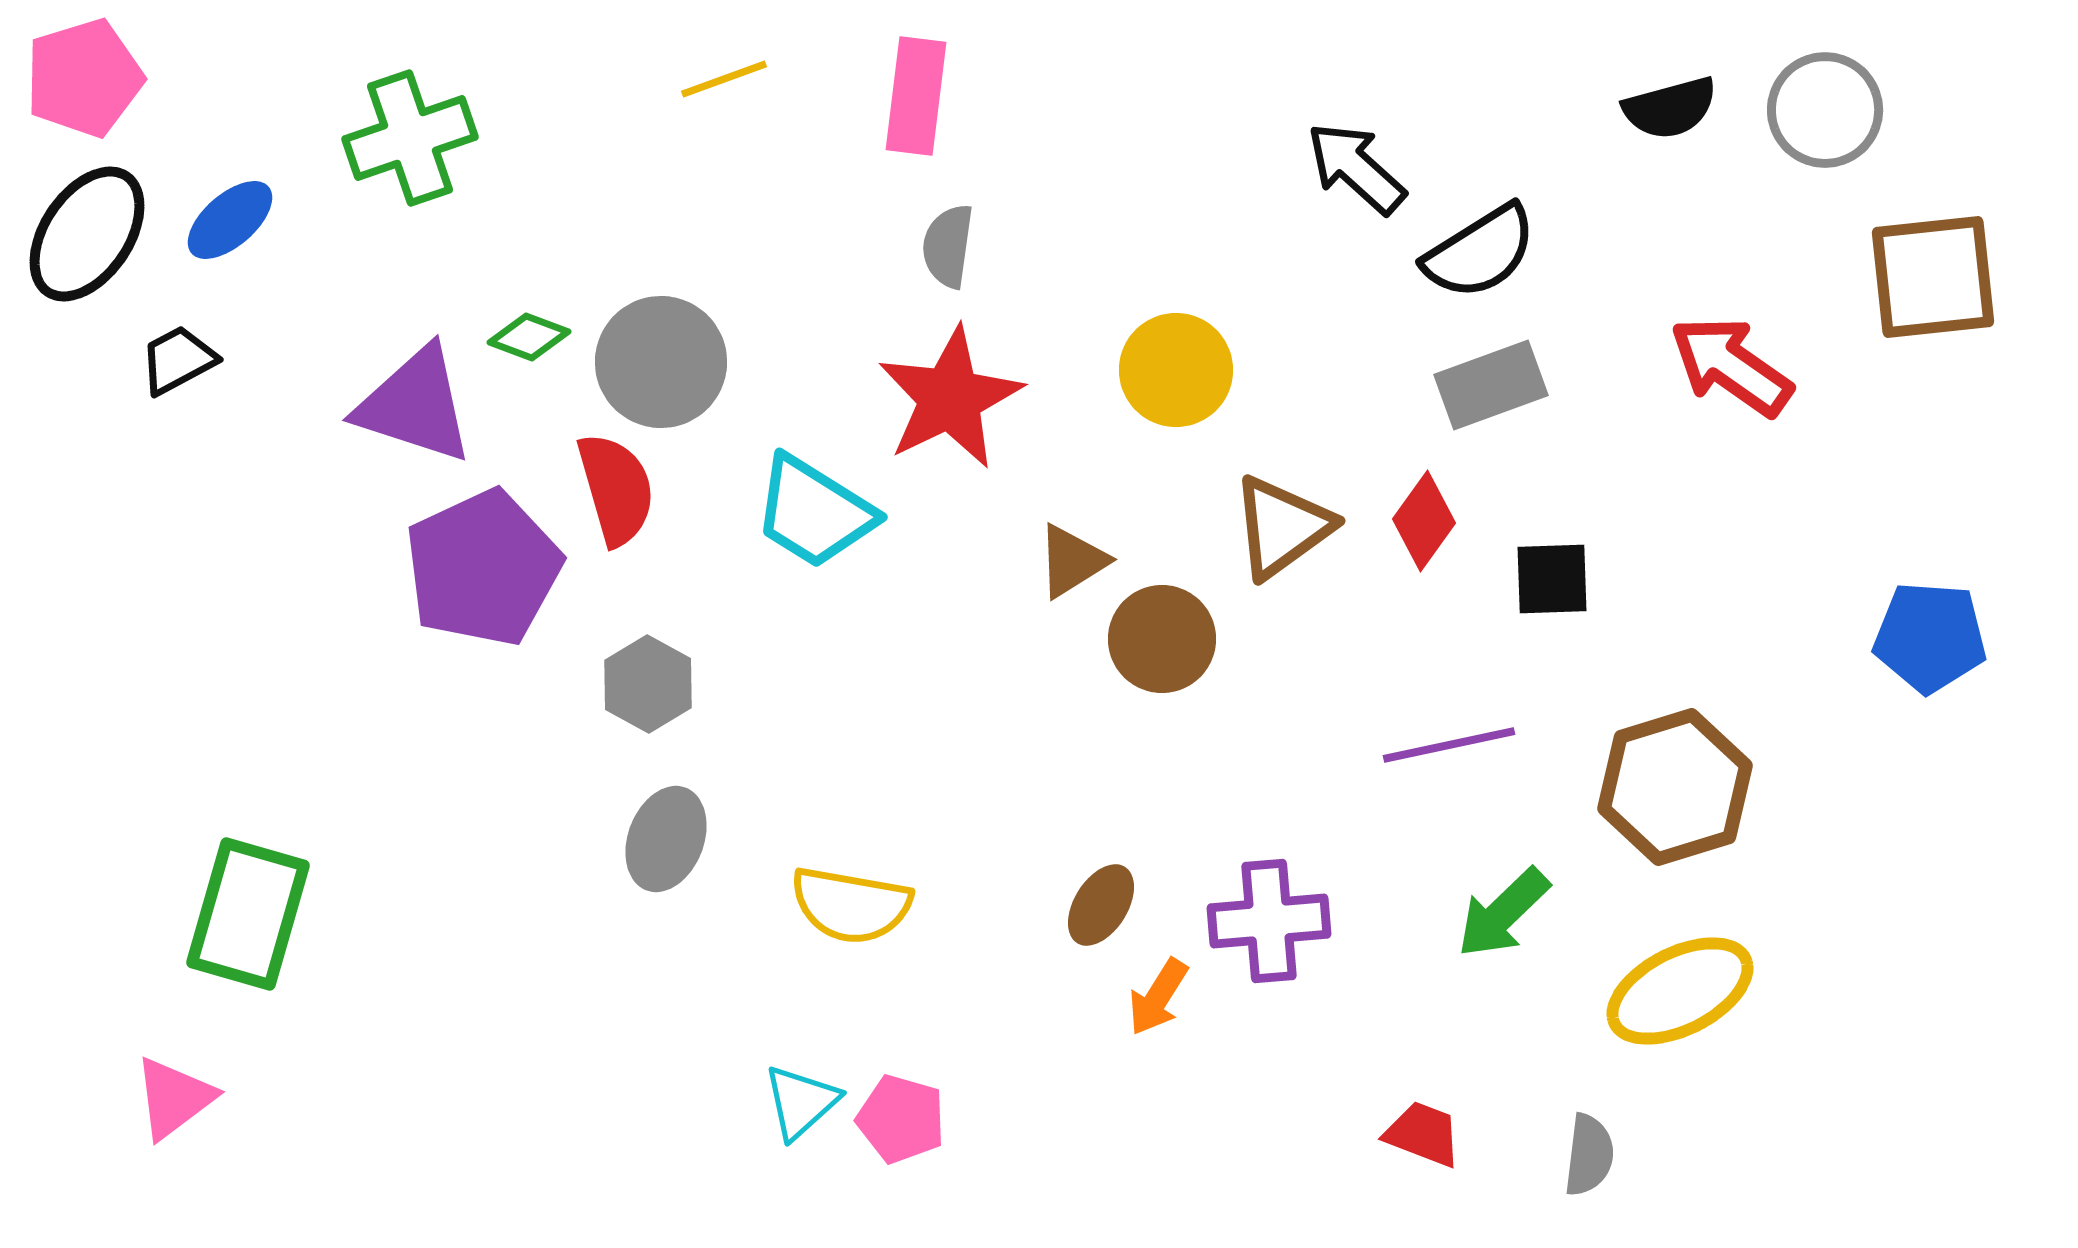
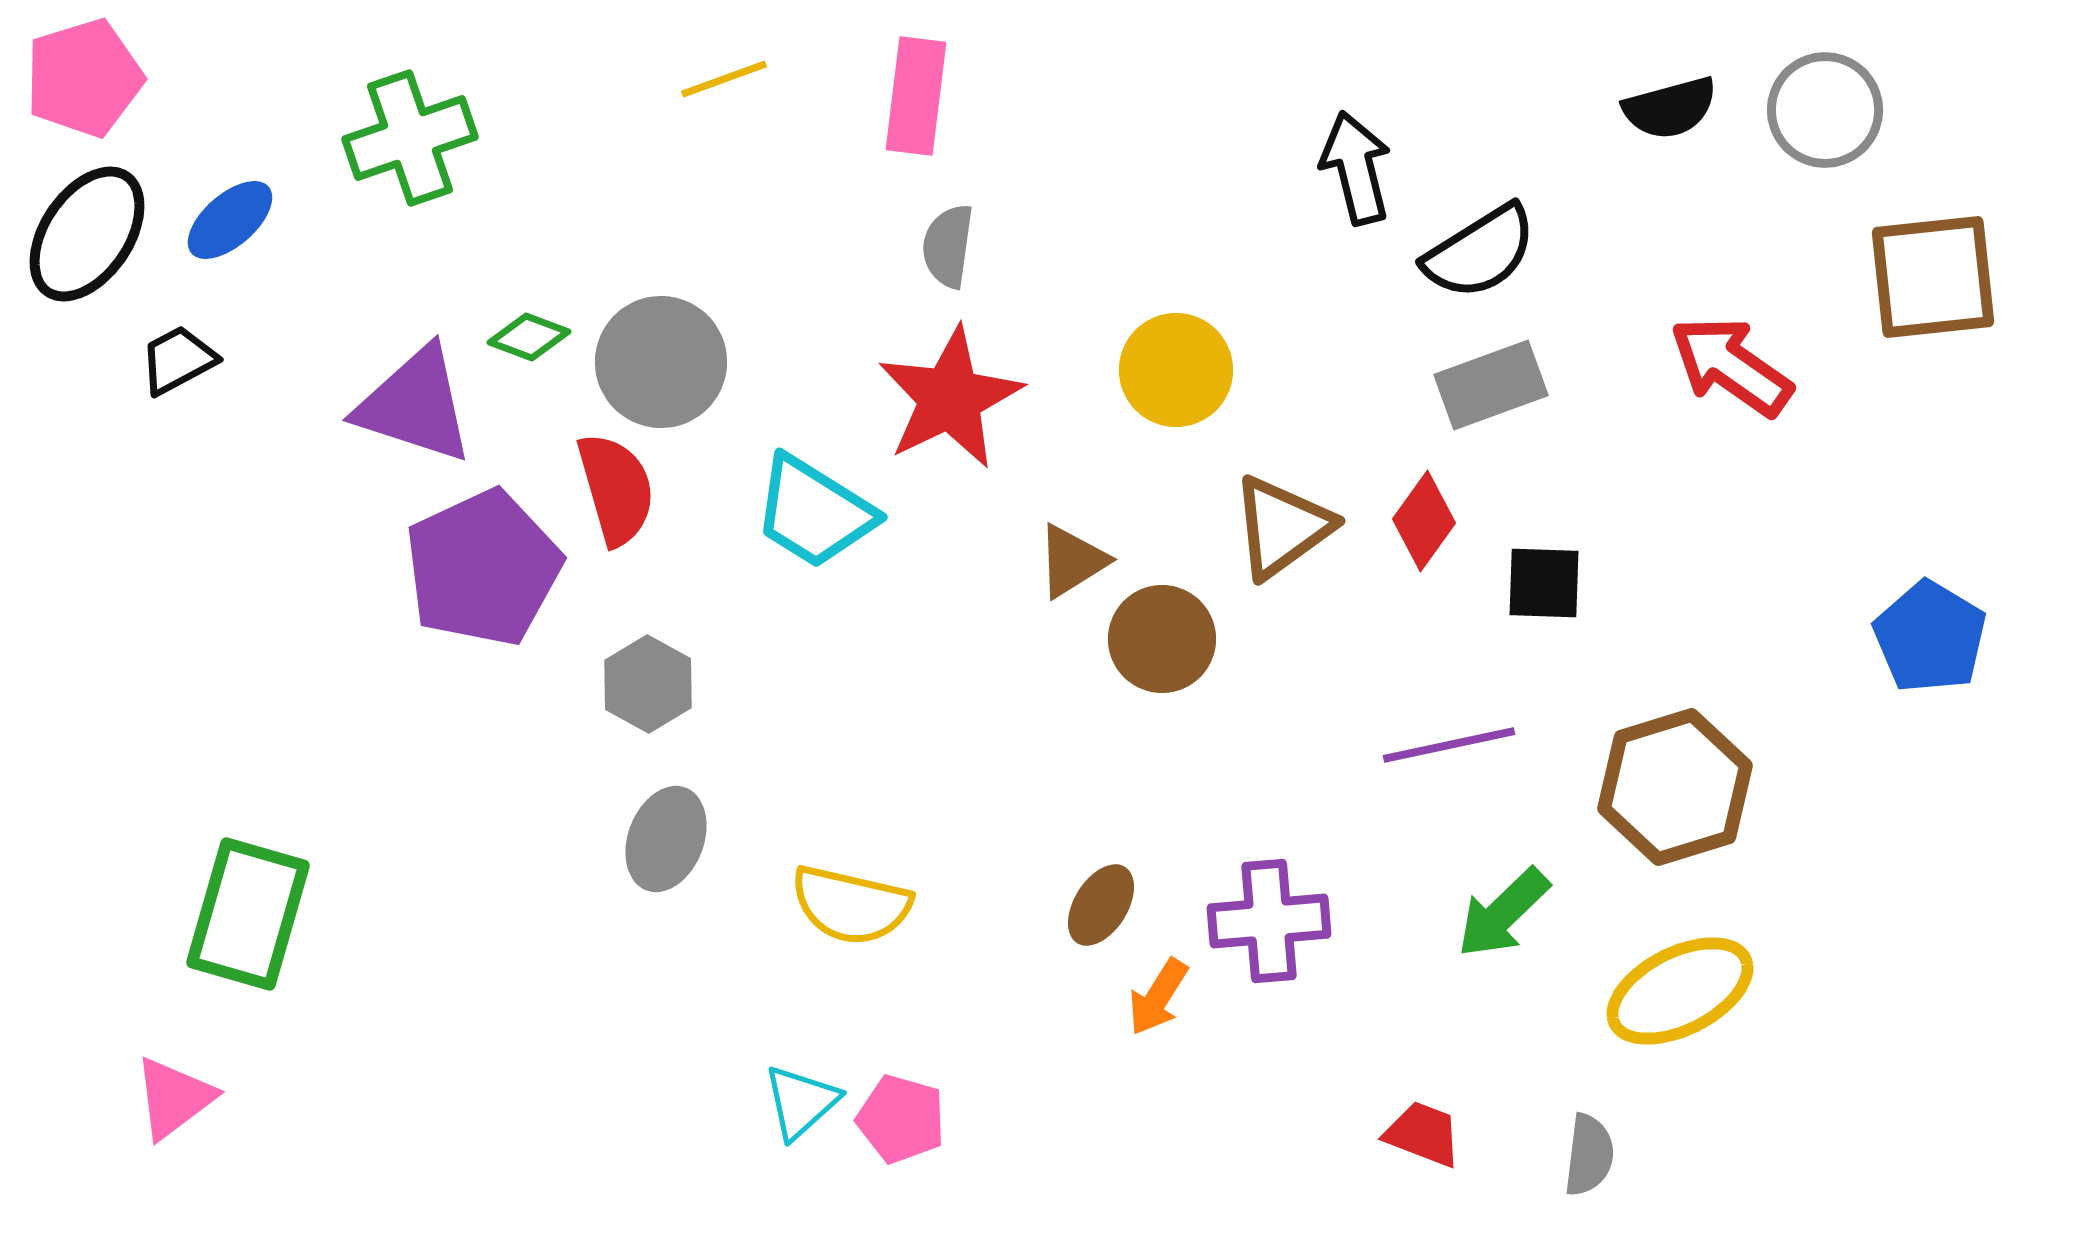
black arrow at (1356, 168): rotated 34 degrees clockwise
black square at (1552, 579): moved 8 px left, 4 px down; rotated 4 degrees clockwise
blue pentagon at (1930, 637): rotated 27 degrees clockwise
yellow semicircle at (851, 905): rotated 3 degrees clockwise
